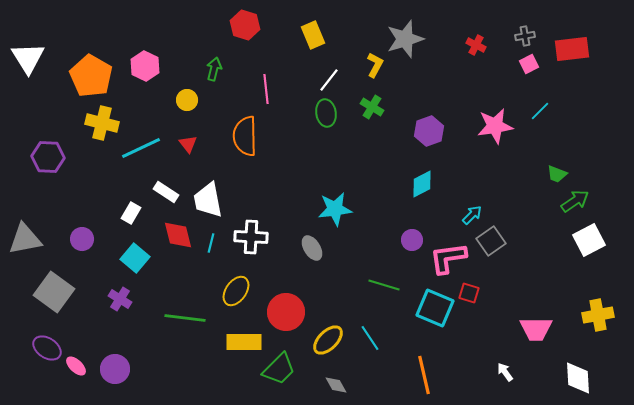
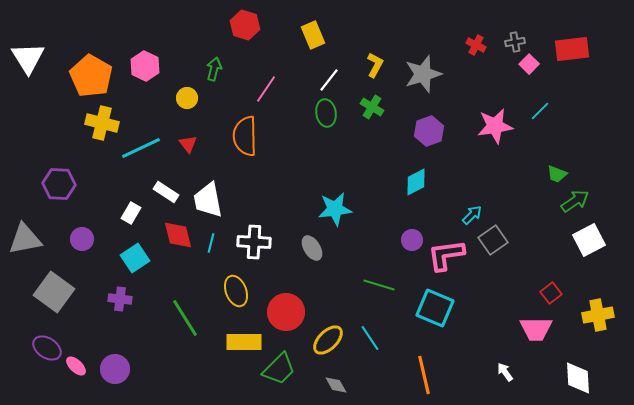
gray cross at (525, 36): moved 10 px left, 6 px down
gray star at (405, 39): moved 18 px right, 35 px down
pink square at (529, 64): rotated 18 degrees counterclockwise
pink line at (266, 89): rotated 40 degrees clockwise
yellow circle at (187, 100): moved 2 px up
purple hexagon at (48, 157): moved 11 px right, 27 px down
cyan diamond at (422, 184): moved 6 px left, 2 px up
white cross at (251, 237): moved 3 px right, 5 px down
gray square at (491, 241): moved 2 px right, 1 px up
cyan square at (135, 258): rotated 16 degrees clockwise
pink L-shape at (448, 258): moved 2 px left, 3 px up
green line at (384, 285): moved 5 px left
yellow ellipse at (236, 291): rotated 56 degrees counterclockwise
red square at (469, 293): moved 82 px right; rotated 35 degrees clockwise
purple cross at (120, 299): rotated 25 degrees counterclockwise
green line at (185, 318): rotated 51 degrees clockwise
